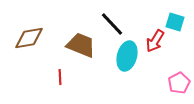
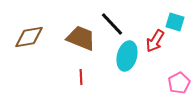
brown diamond: moved 1 px up
brown trapezoid: moved 7 px up
red line: moved 21 px right
